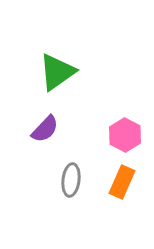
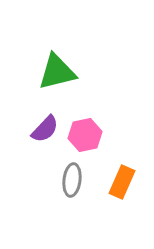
green triangle: rotated 21 degrees clockwise
pink hexagon: moved 40 px left; rotated 20 degrees clockwise
gray ellipse: moved 1 px right
